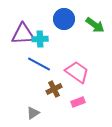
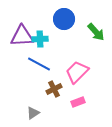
green arrow: moved 1 px right, 7 px down; rotated 12 degrees clockwise
purple triangle: moved 1 px left, 2 px down
pink trapezoid: rotated 80 degrees counterclockwise
